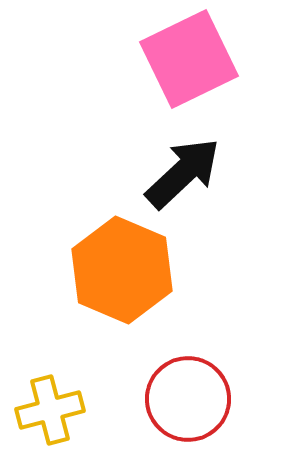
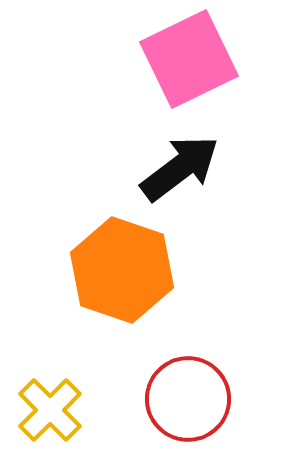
black arrow: moved 3 px left, 5 px up; rotated 6 degrees clockwise
orange hexagon: rotated 4 degrees counterclockwise
yellow cross: rotated 30 degrees counterclockwise
